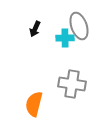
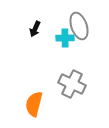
gray cross: rotated 16 degrees clockwise
